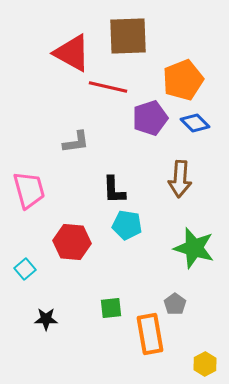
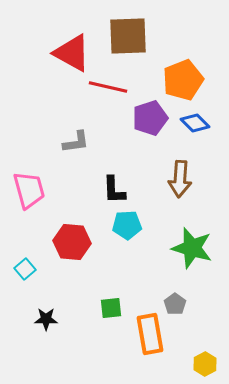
cyan pentagon: rotated 12 degrees counterclockwise
green star: moved 2 px left
